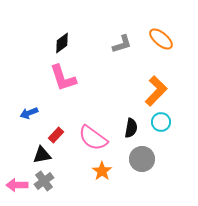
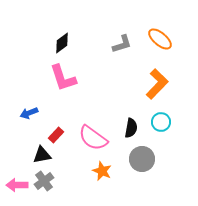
orange ellipse: moved 1 px left
orange L-shape: moved 1 px right, 7 px up
orange star: rotated 12 degrees counterclockwise
